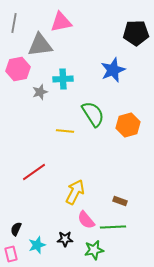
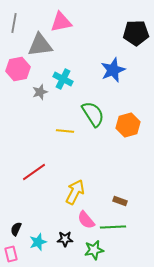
cyan cross: rotated 30 degrees clockwise
cyan star: moved 1 px right, 3 px up
